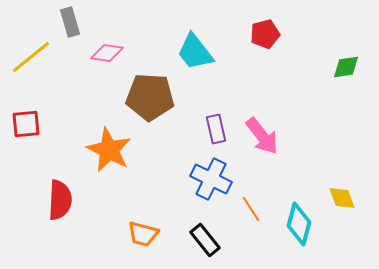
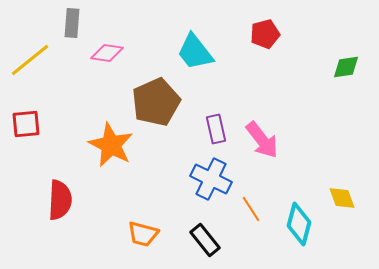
gray rectangle: moved 2 px right, 1 px down; rotated 20 degrees clockwise
yellow line: moved 1 px left, 3 px down
brown pentagon: moved 6 px right, 5 px down; rotated 27 degrees counterclockwise
pink arrow: moved 4 px down
orange star: moved 2 px right, 5 px up
